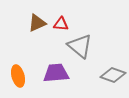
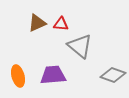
purple trapezoid: moved 3 px left, 2 px down
